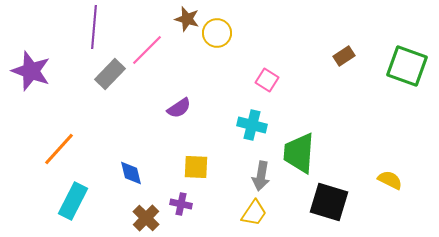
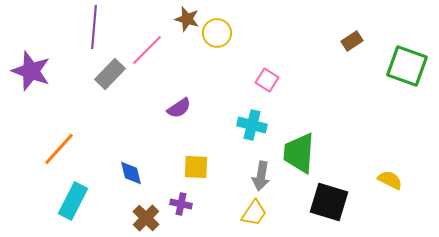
brown rectangle: moved 8 px right, 15 px up
